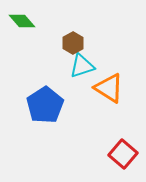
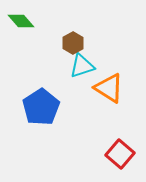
green diamond: moved 1 px left
blue pentagon: moved 4 px left, 2 px down
red square: moved 3 px left
